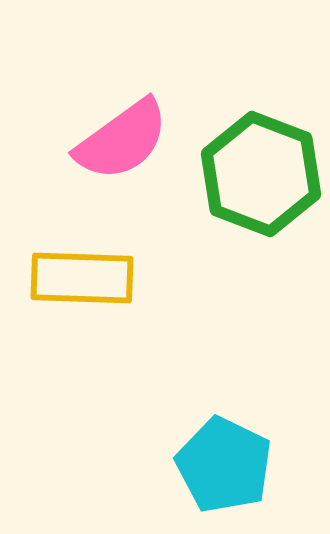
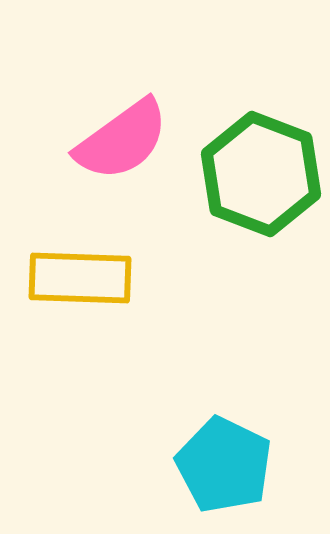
yellow rectangle: moved 2 px left
